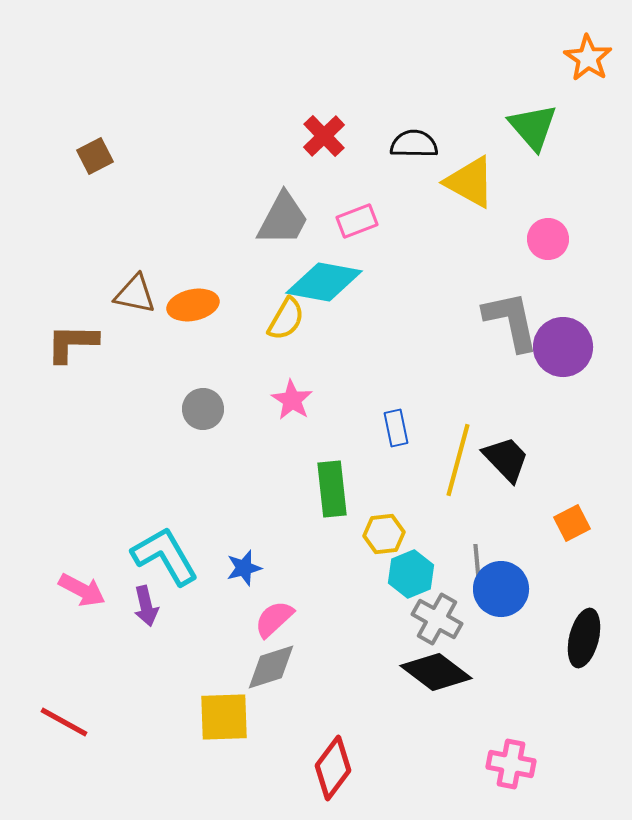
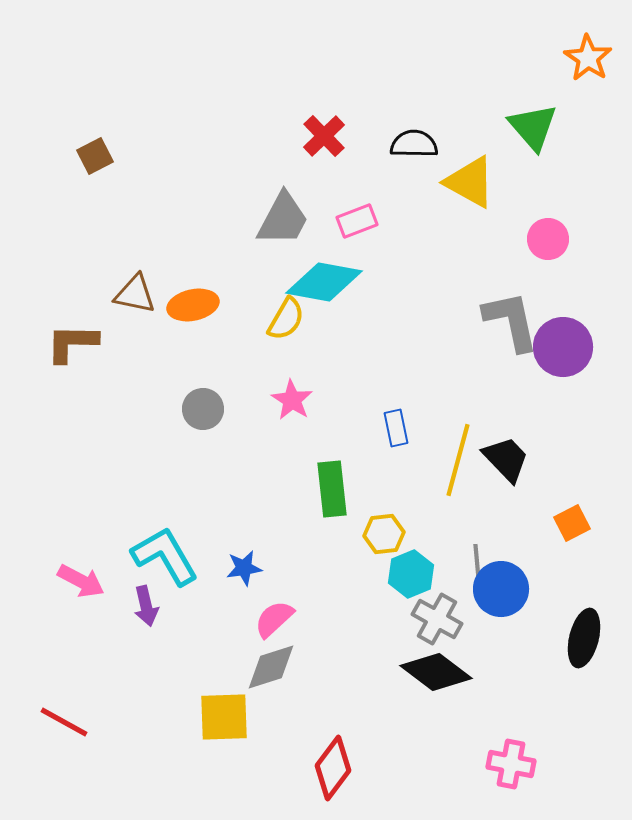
blue star: rotated 6 degrees clockwise
pink arrow: moved 1 px left, 9 px up
